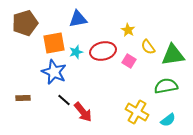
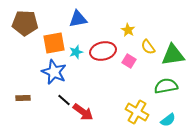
brown pentagon: rotated 20 degrees clockwise
red arrow: rotated 15 degrees counterclockwise
